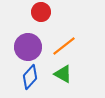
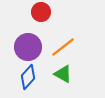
orange line: moved 1 px left, 1 px down
blue diamond: moved 2 px left
